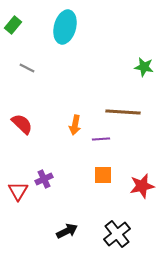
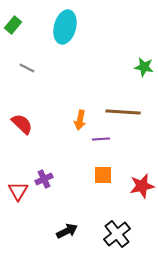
orange arrow: moved 5 px right, 5 px up
